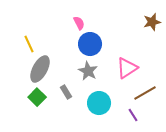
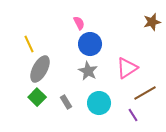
gray rectangle: moved 10 px down
